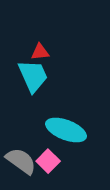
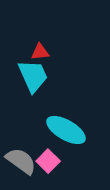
cyan ellipse: rotated 9 degrees clockwise
